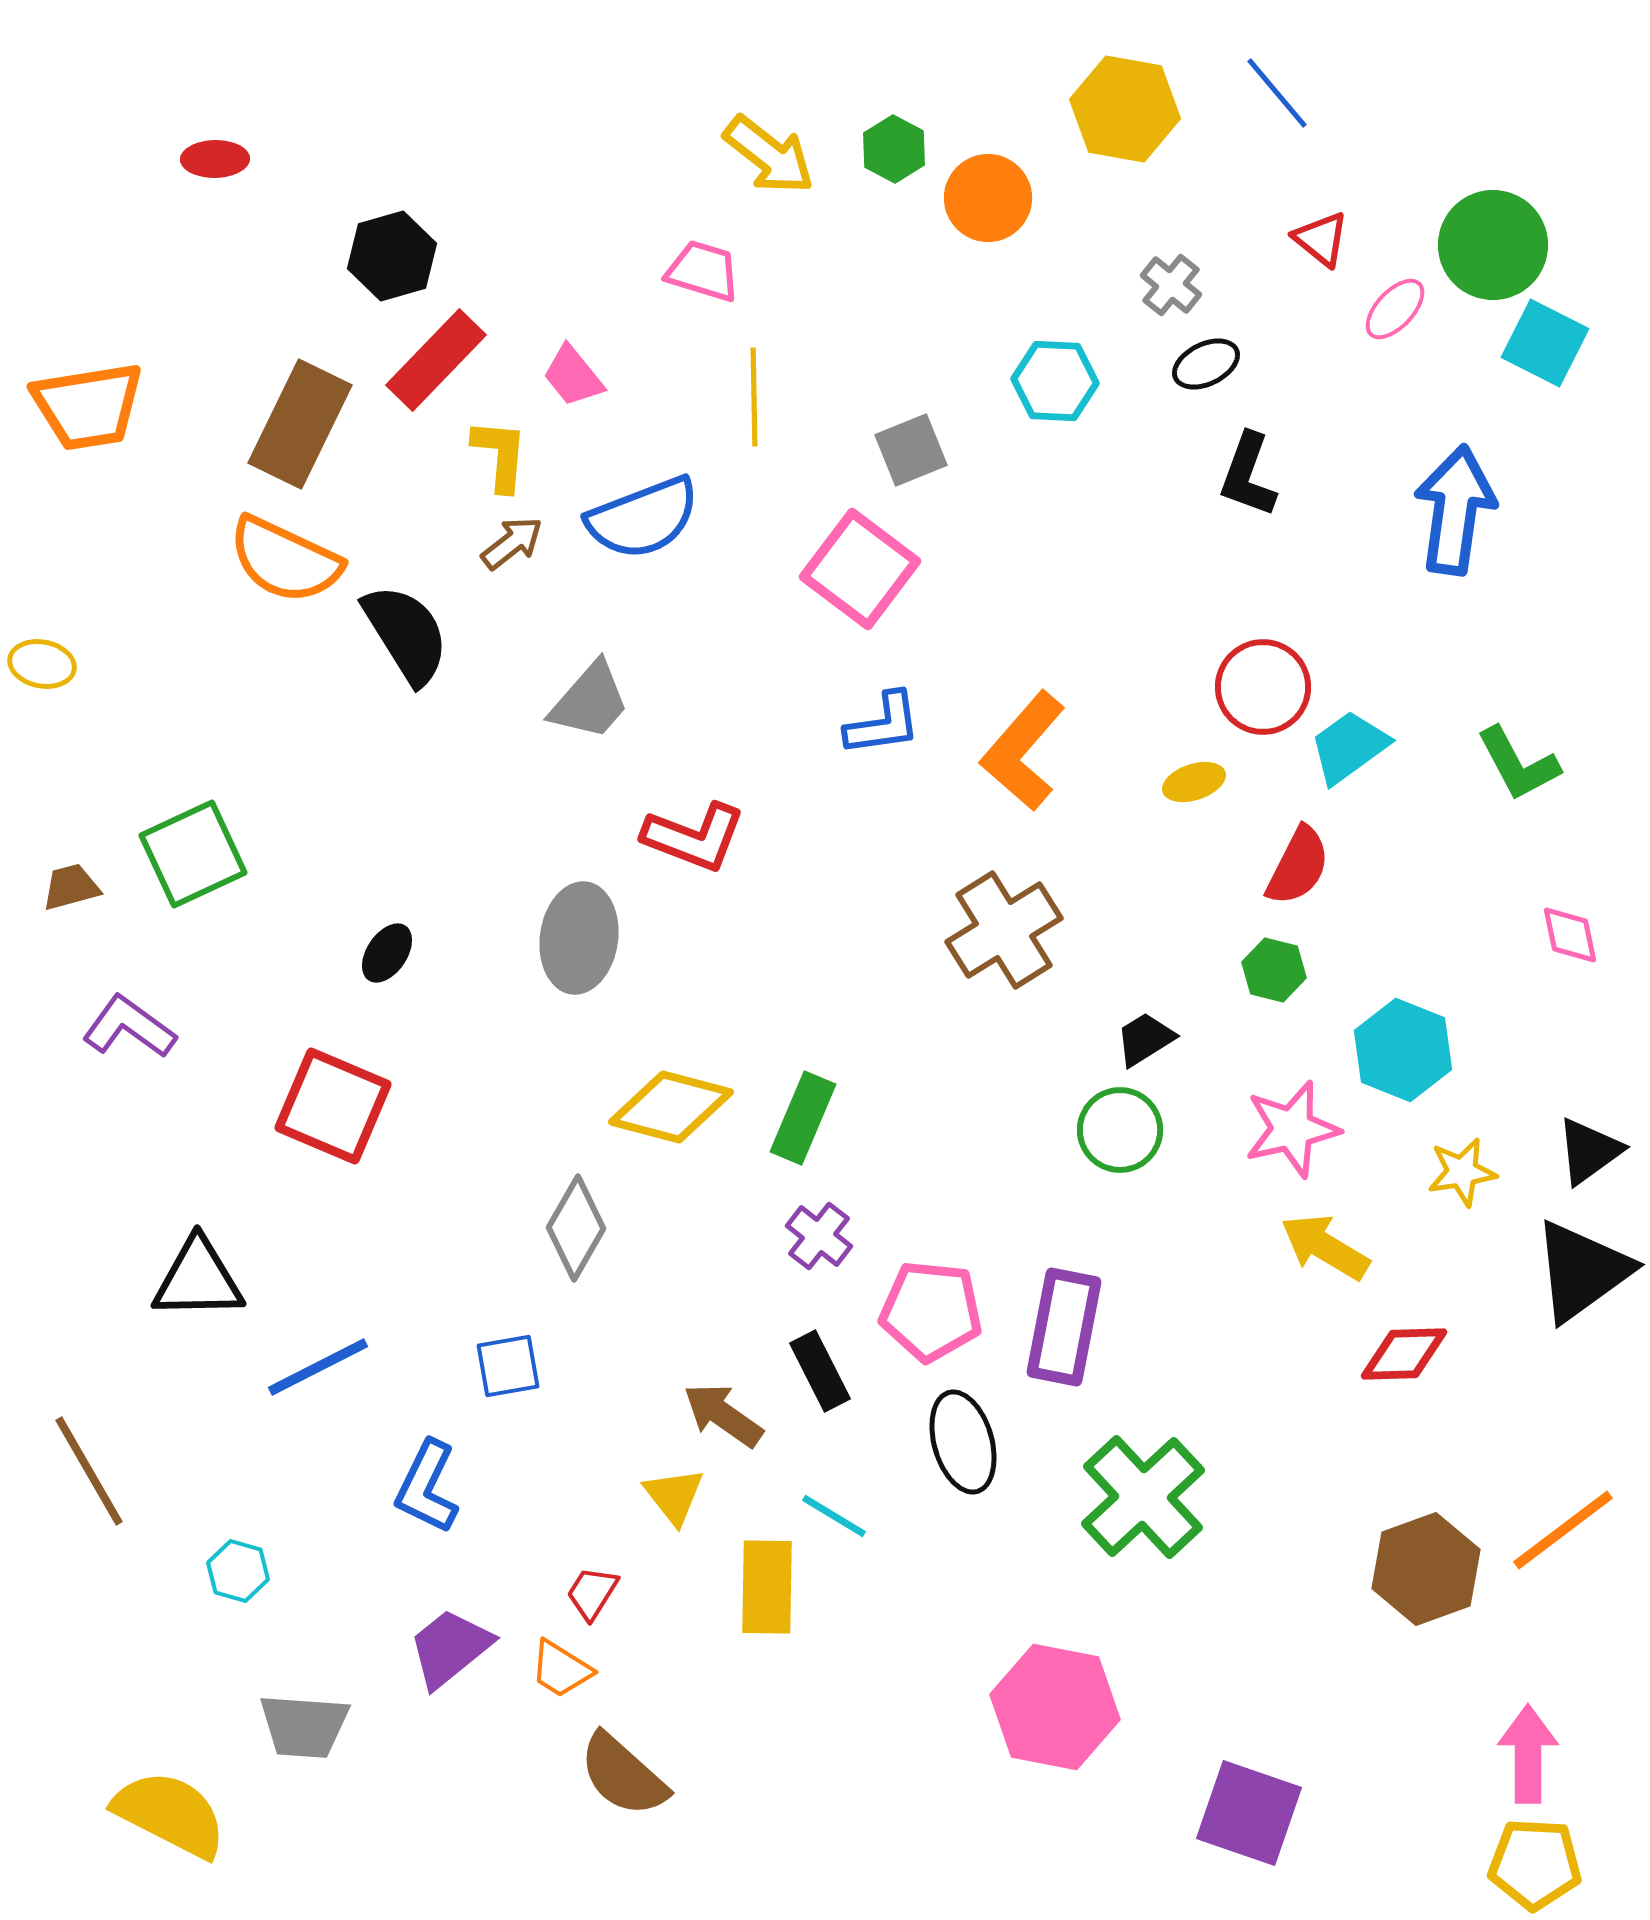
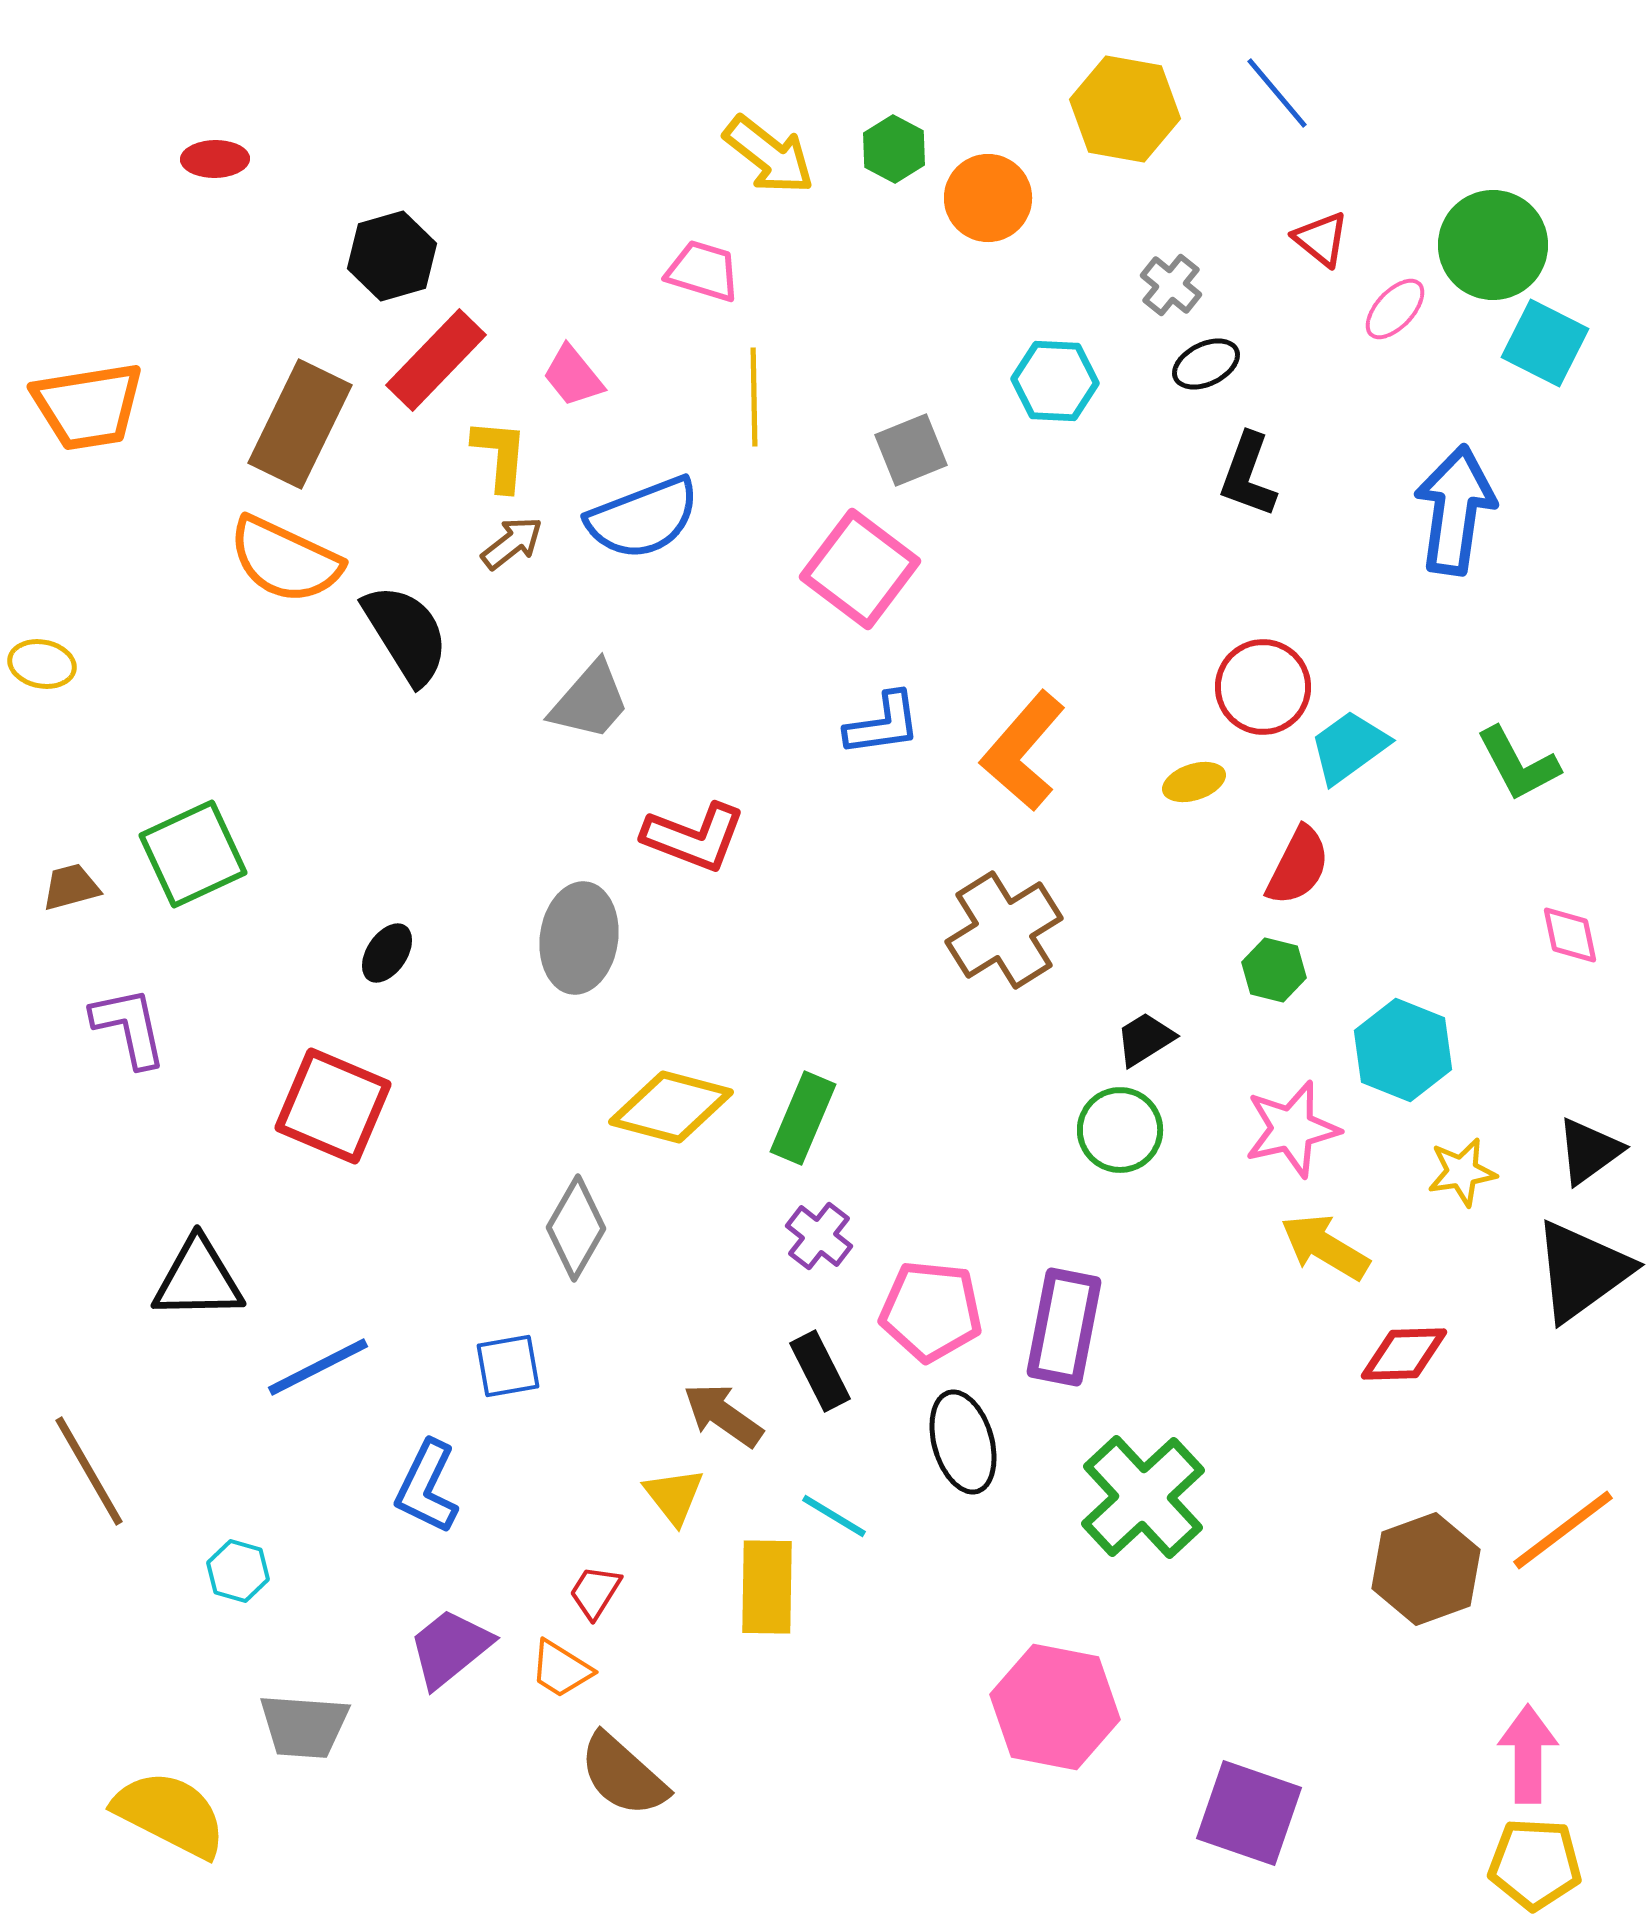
purple L-shape at (129, 1027): rotated 42 degrees clockwise
red trapezoid at (592, 1593): moved 3 px right, 1 px up
